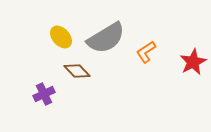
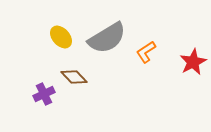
gray semicircle: moved 1 px right
brown diamond: moved 3 px left, 6 px down
